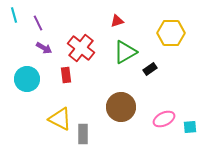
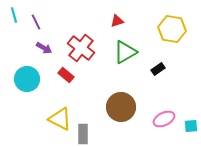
purple line: moved 2 px left, 1 px up
yellow hexagon: moved 1 px right, 4 px up; rotated 8 degrees clockwise
black rectangle: moved 8 px right
red rectangle: rotated 42 degrees counterclockwise
cyan square: moved 1 px right, 1 px up
